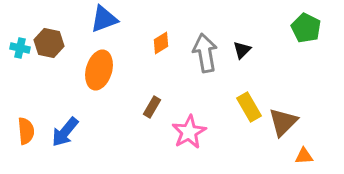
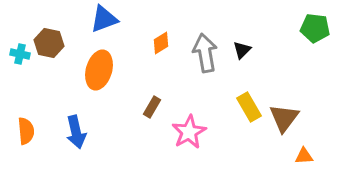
green pentagon: moved 9 px right; rotated 20 degrees counterclockwise
cyan cross: moved 6 px down
brown triangle: moved 1 px right, 4 px up; rotated 8 degrees counterclockwise
blue arrow: moved 11 px right; rotated 52 degrees counterclockwise
